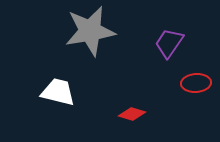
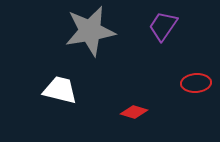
purple trapezoid: moved 6 px left, 17 px up
white trapezoid: moved 2 px right, 2 px up
red diamond: moved 2 px right, 2 px up
